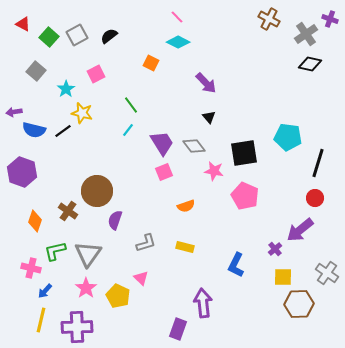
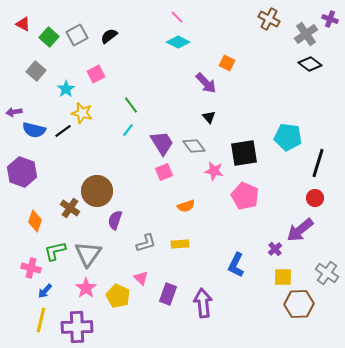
orange square at (151, 63): moved 76 px right
black diamond at (310, 64): rotated 25 degrees clockwise
brown cross at (68, 211): moved 2 px right, 3 px up
yellow rectangle at (185, 247): moved 5 px left, 3 px up; rotated 18 degrees counterclockwise
purple rectangle at (178, 329): moved 10 px left, 35 px up
